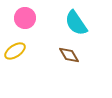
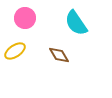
brown diamond: moved 10 px left
